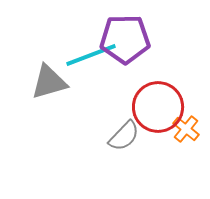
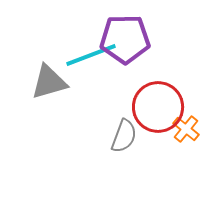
gray semicircle: rotated 24 degrees counterclockwise
